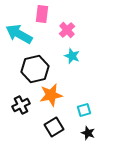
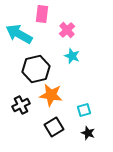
black hexagon: moved 1 px right
orange star: rotated 20 degrees clockwise
